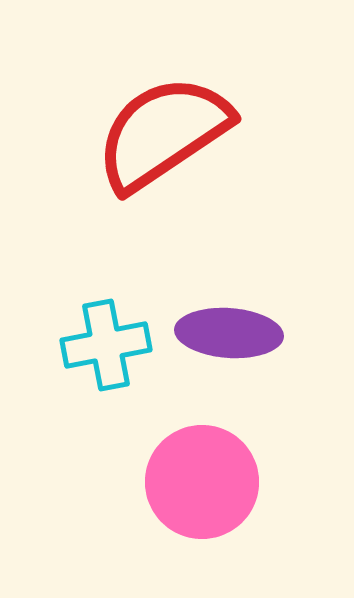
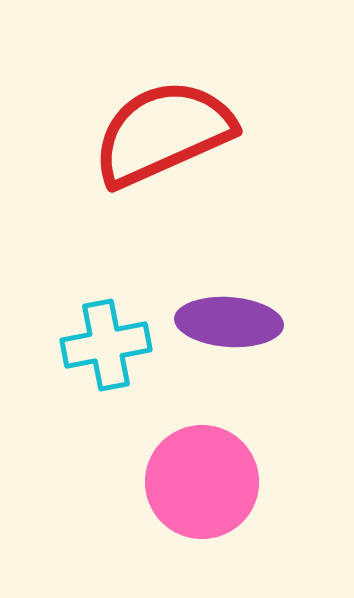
red semicircle: rotated 10 degrees clockwise
purple ellipse: moved 11 px up
